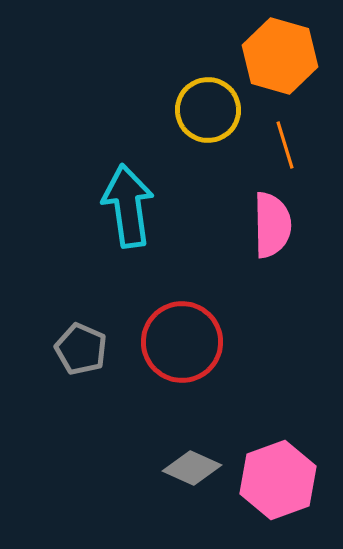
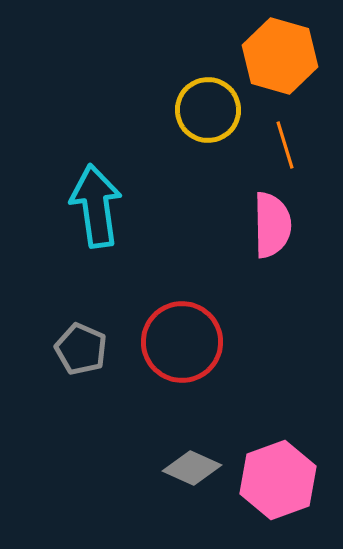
cyan arrow: moved 32 px left
